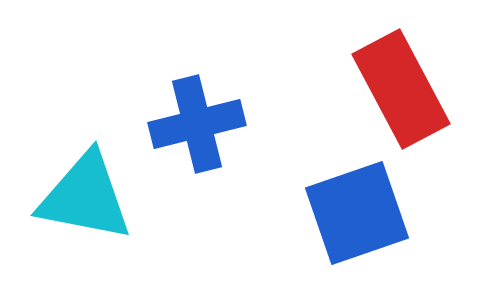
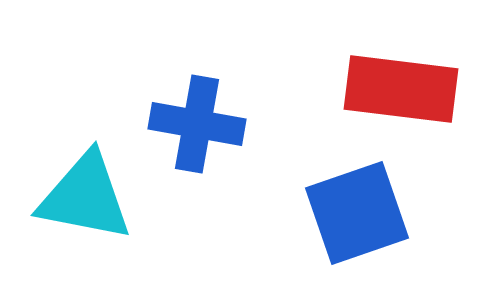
red rectangle: rotated 55 degrees counterclockwise
blue cross: rotated 24 degrees clockwise
